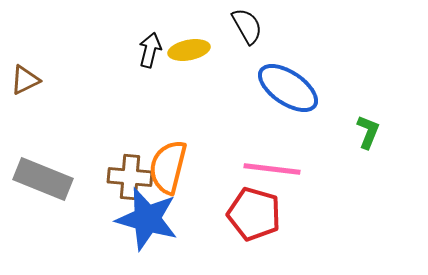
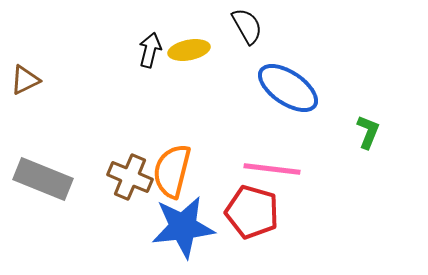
orange semicircle: moved 4 px right, 4 px down
brown cross: rotated 18 degrees clockwise
red pentagon: moved 2 px left, 2 px up
blue star: moved 36 px right, 8 px down; rotated 22 degrees counterclockwise
